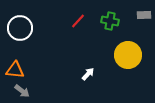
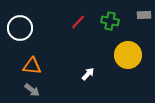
red line: moved 1 px down
orange triangle: moved 17 px right, 4 px up
gray arrow: moved 10 px right, 1 px up
